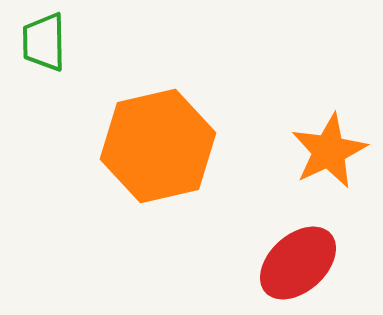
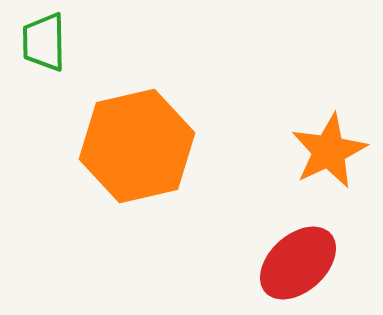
orange hexagon: moved 21 px left
